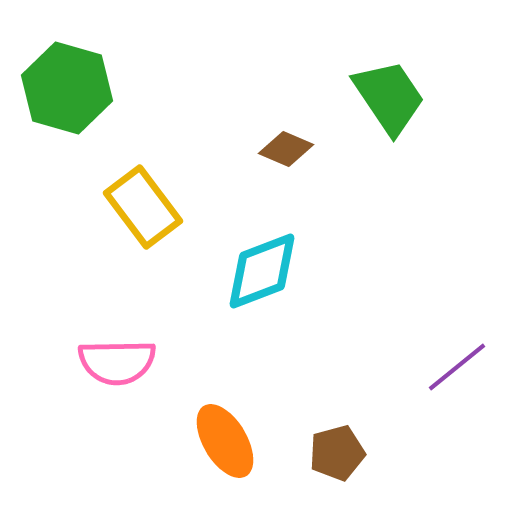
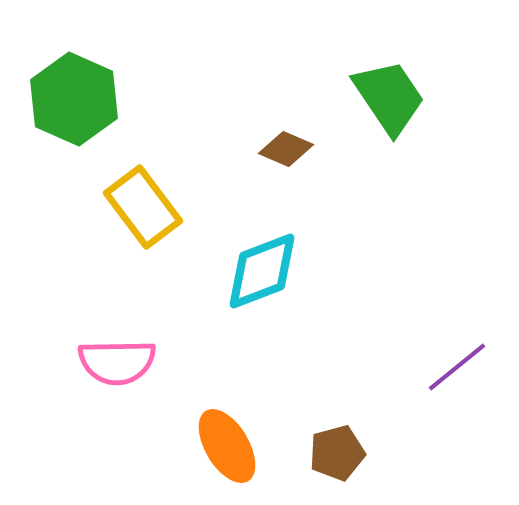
green hexagon: moved 7 px right, 11 px down; rotated 8 degrees clockwise
orange ellipse: moved 2 px right, 5 px down
